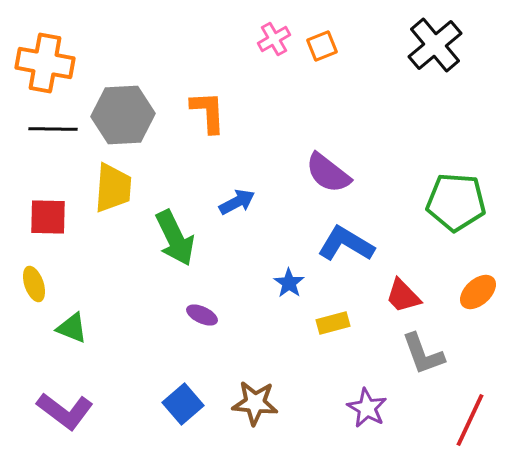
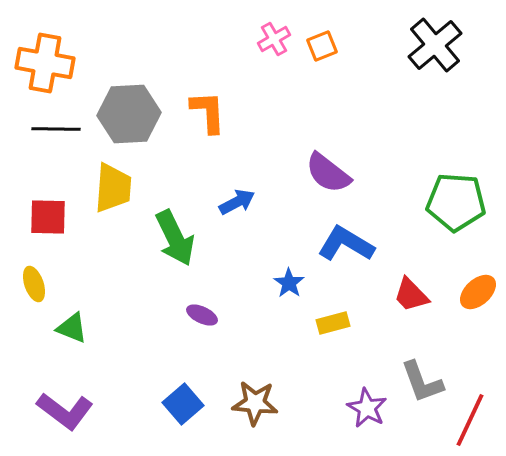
gray hexagon: moved 6 px right, 1 px up
black line: moved 3 px right
red trapezoid: moved 8 px right, 1 px up
gray L-shape: moved 1 px left, 28 px down
